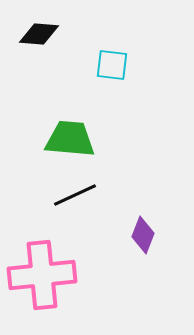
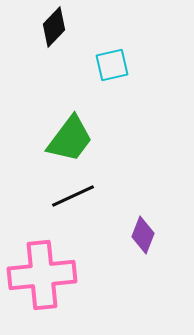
black diamond: moved 15 px right, 7 px up; rotated 51 degrees counterclockwise
cyan square: rotated 20 degrees counterclockwise
green trapezoid: rotated 122 degrees clockwise
black line: moved 2 px left, 1 px down
